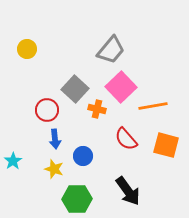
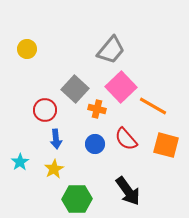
orange line: rotated 40 degrees clockwise
red circle: moved 2 px left
blue arrow: moved 1 px right
blue circle: moved 12 px right, 12 px up
cyan star: moved 7 px right, 1 px down
yellow star: rotated 24 degrees clockwise
